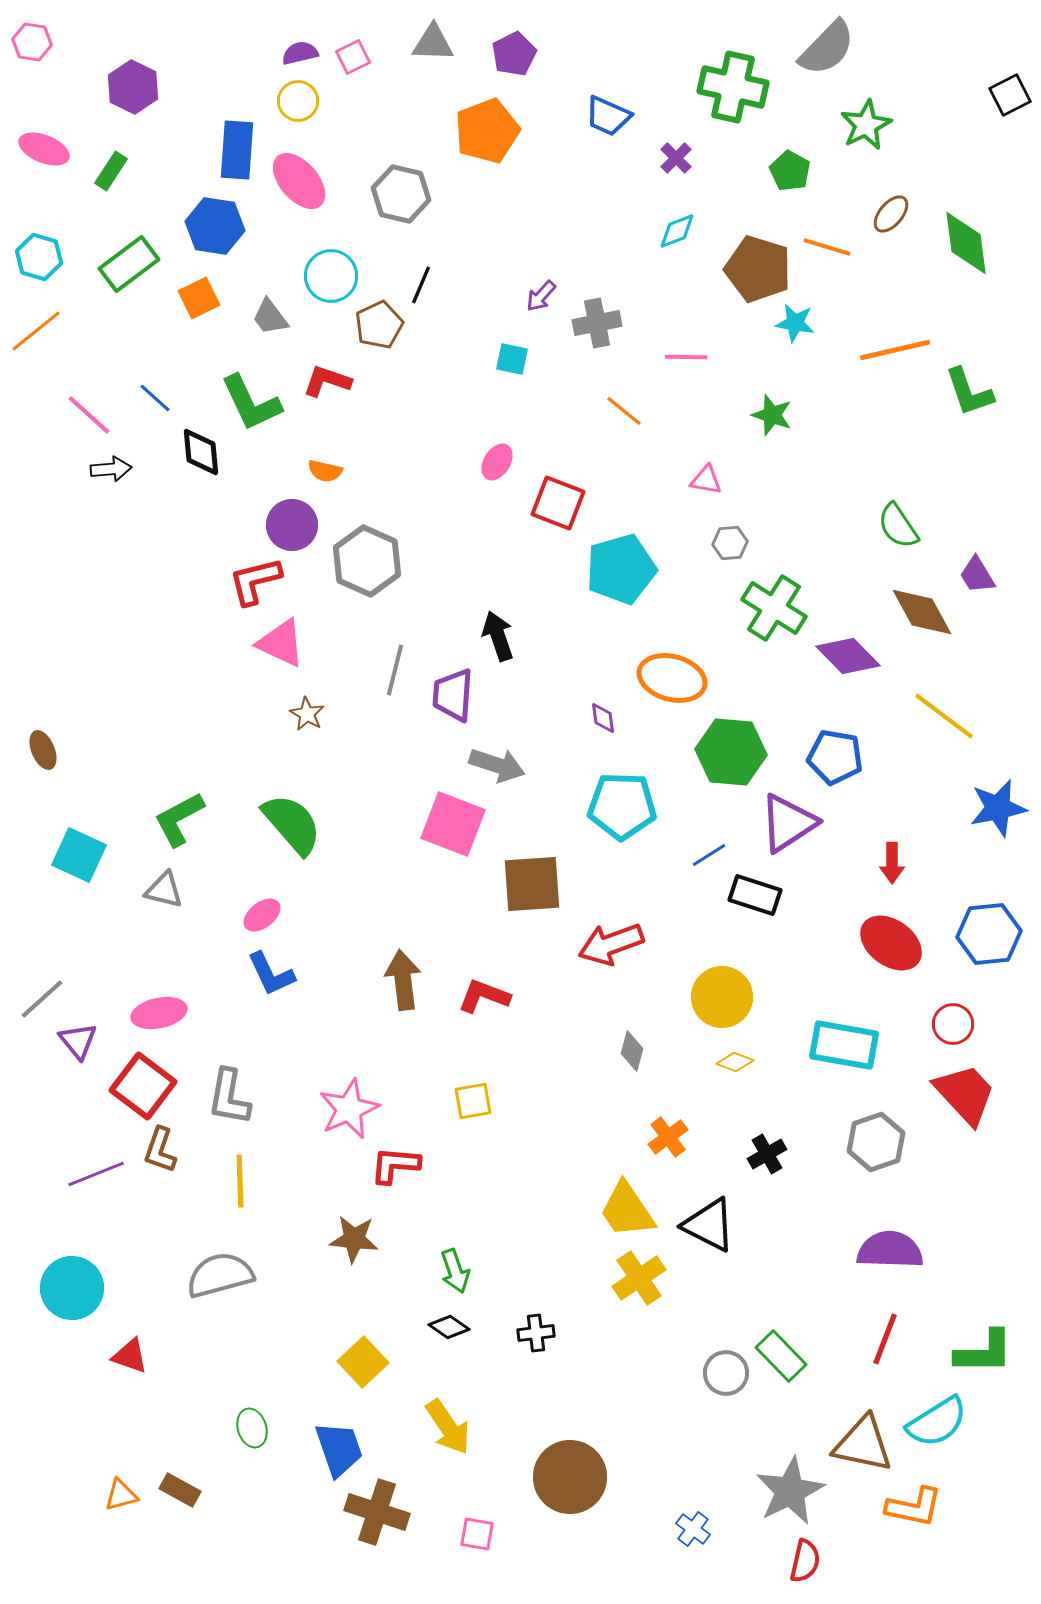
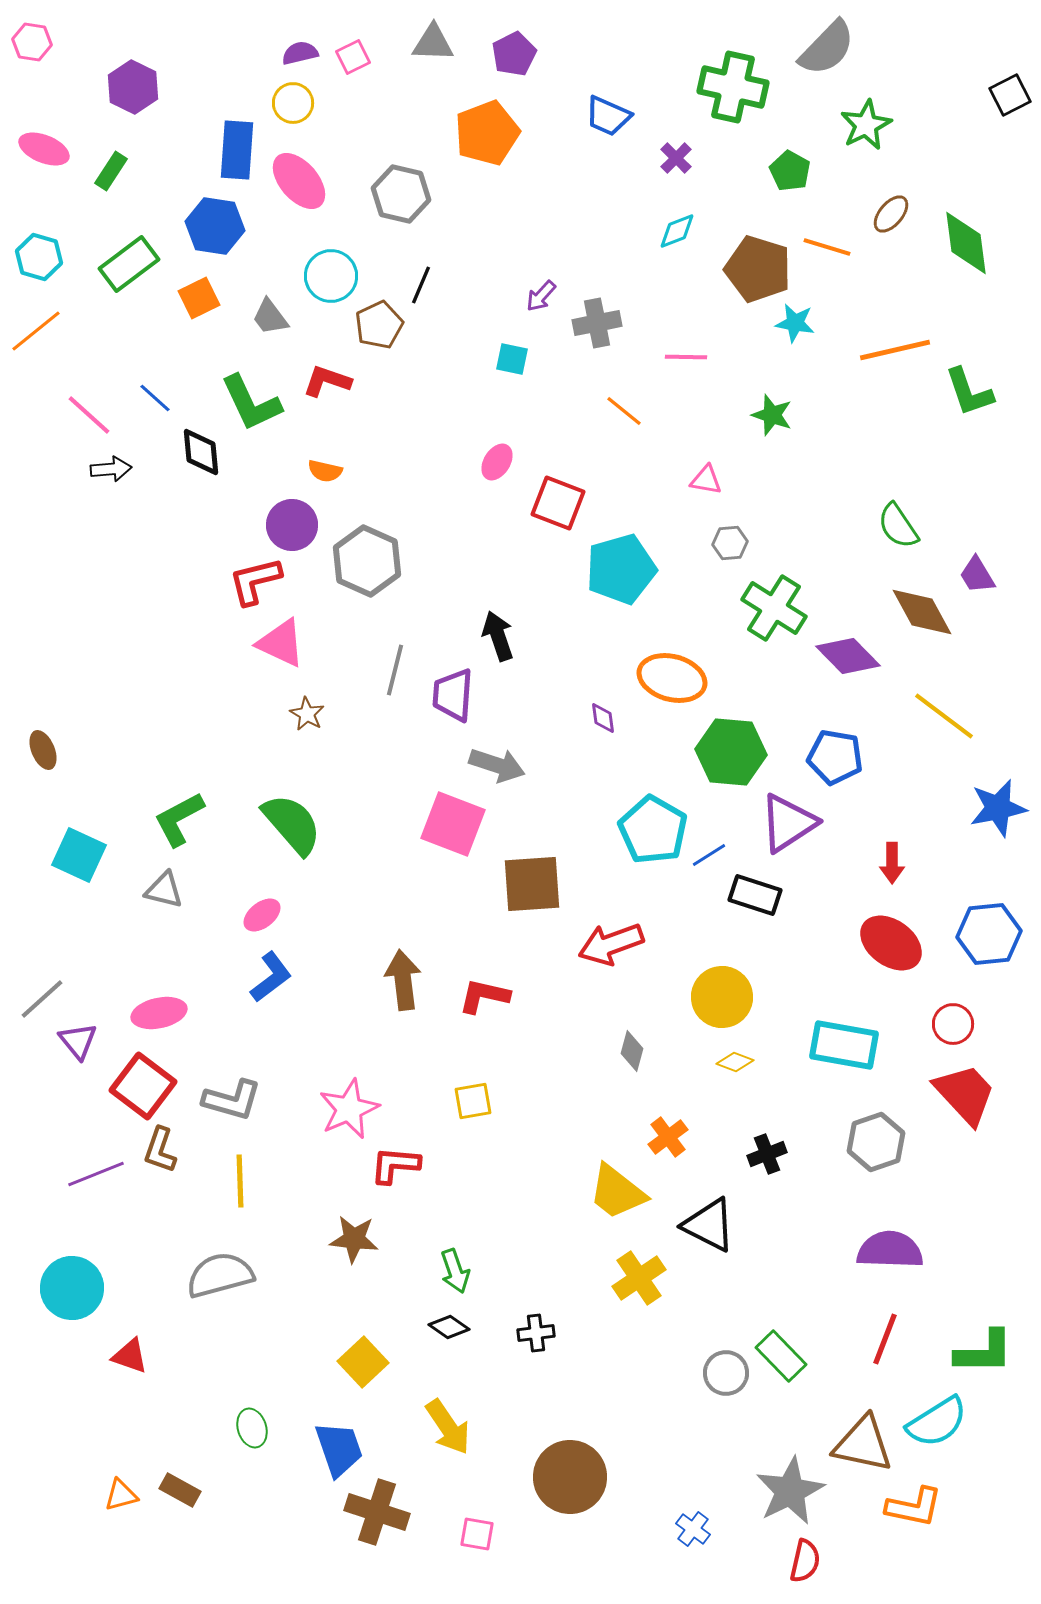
yellow circle at (298, 101): moved 5 px left, 2 px down
orange pentagon at (487, 131): moved 2 px down
cyan pentagon at (622, 806): moved 31 px right, 24 px down; rotated 28 degrees clockwise
blue L-shape at (271, 974): moved 3 px down; rotated 102 degrees counterclockwise
red L-shape at (484, 996): rotated 8 degrees counterclockwise
gray L-shape at (229, 1097): moved 3 px right, 3 px down; rotated 84 degrees counterclockwise
black cross at (767, 1154): rotated 9 degrees clockwise
yellow trapezoid at (627, 1210): moved 10 px left, 18 px up; rotated 18 degrees counterclockwise
